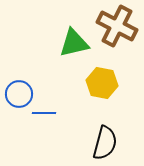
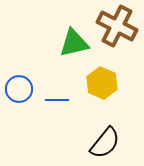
yellow hexagon: rotated 12 degrees clockwise
blue circle: moved 5 px up
blue line: moved 13 px right, 13 px up
black semicircle: rotated 24 degrees clockwise
